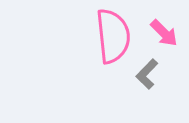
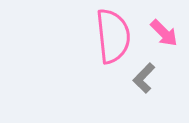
gray L-shape: moved 3 px left, 4 px down
